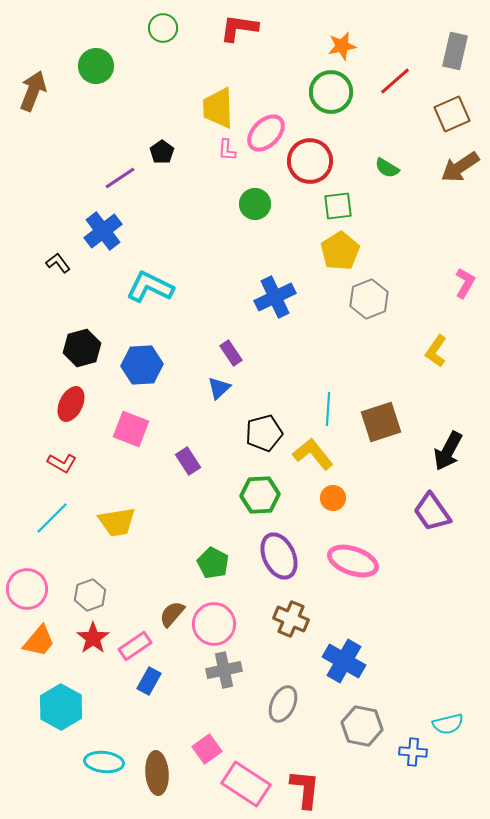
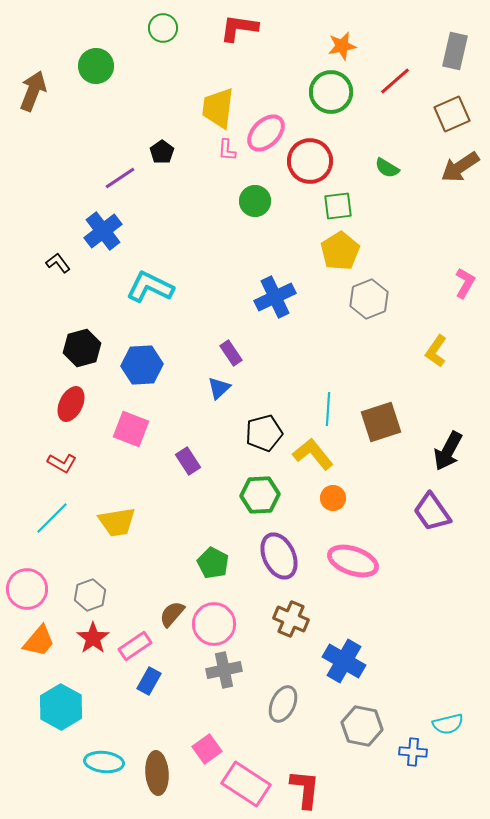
yellow trapezoid at (218, 108): rotated 9 degrees clockwise
green circle at (255, 204): moved 3 px up
